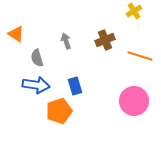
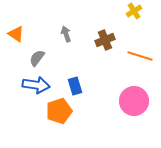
gray arrow: moved 7 px up
gray semicircle: rotated 54 degrees clockwise
